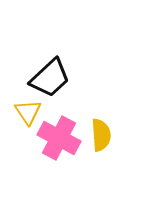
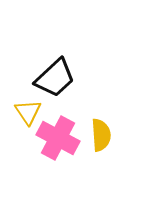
black trapezoid: moved 5 px right
pink cross: moved 1 px left
